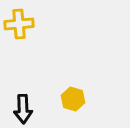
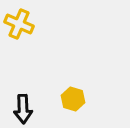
yellow cross: rotated 28 degrees clockwise
